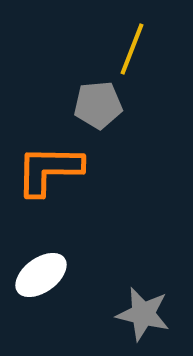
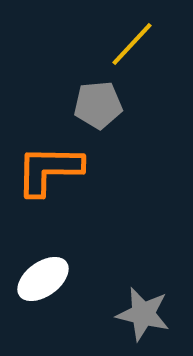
yellow line: moved 5 px up; rotated 22 degrees clockwise
white ellipse: moved 2 px right, 4 px down
